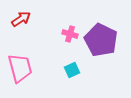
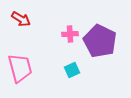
red arrow: rotated 66 degrees clockwise
pink cross: rotated 21 degrees counterclockwise
purple pentagon: moved 1 px left, 1 px down
